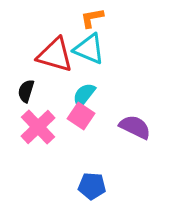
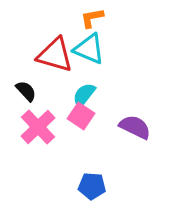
black semicircle: rotated 120 degrees clockwise
